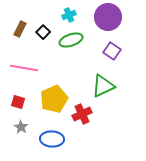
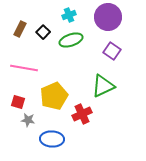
yellow pentagon: moved 3 px up
gray star: moved 7 px right, 7 px up; rotated 24 degrees counterclockwise
